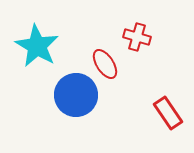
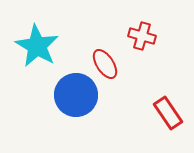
red cross: moved 5 px right, 1 px up
